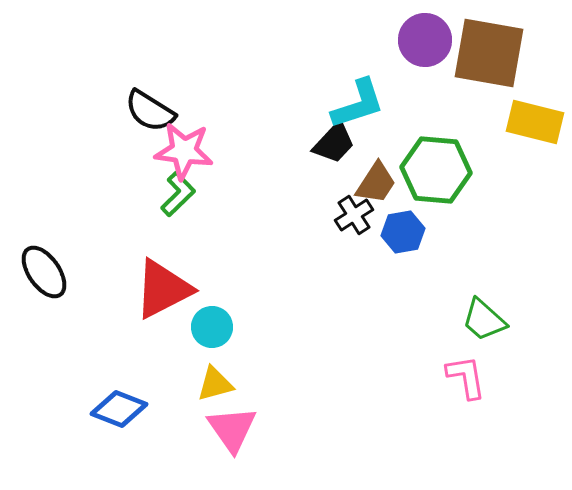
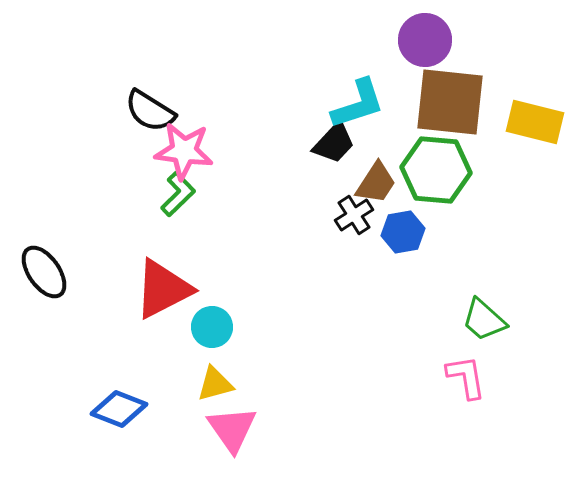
brown square: moved 39 px left, 49 px down; rotated 4 degrees counterclockwise
